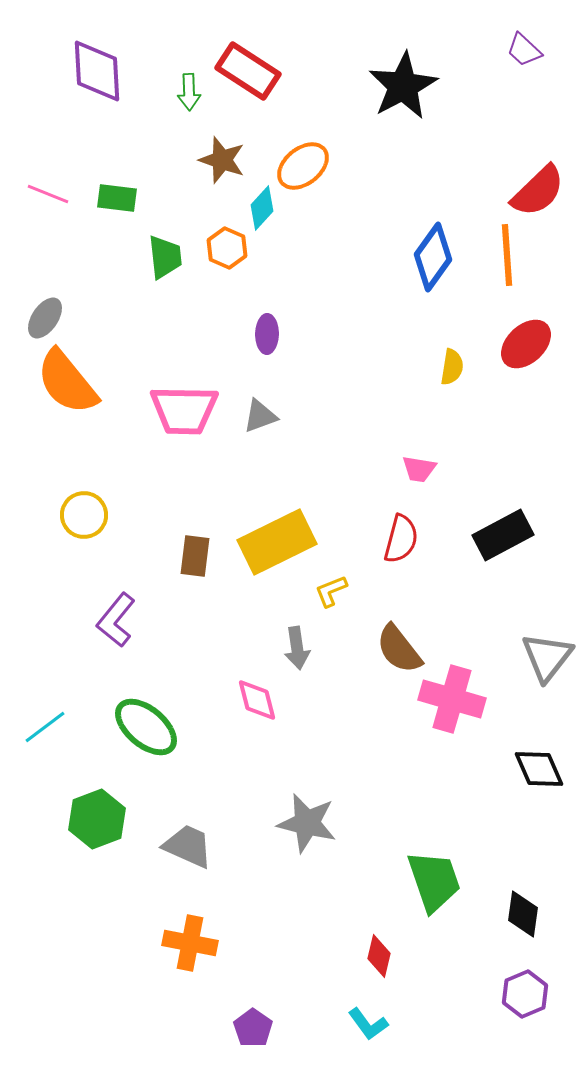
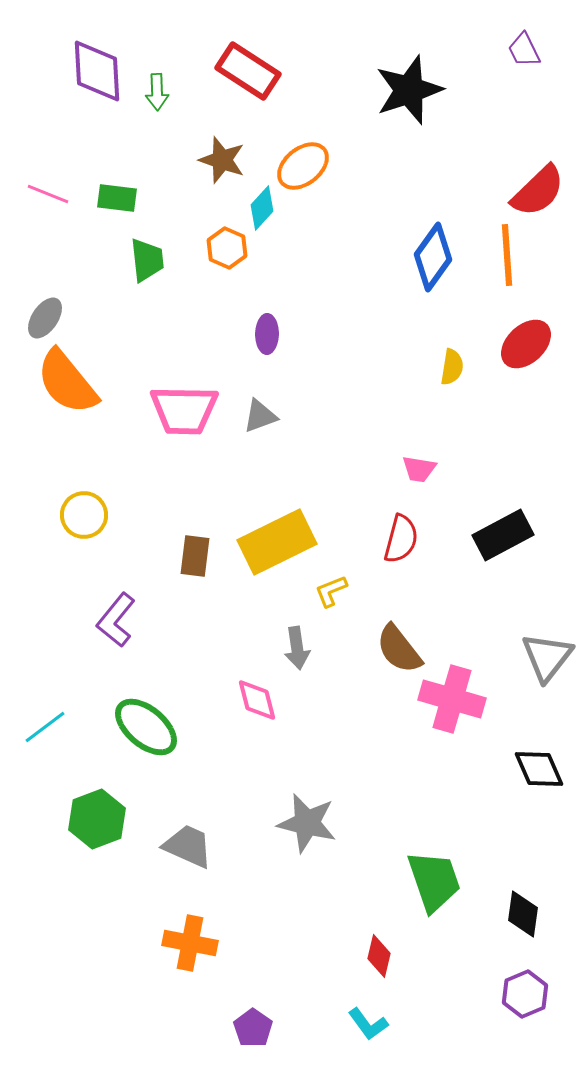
purple trapezoid at (524, 50): rotated 21 degrees clockwise
black star at (403, 86): moved 6 px right, 4 px down; rotated 10 degrees clockwise
green arrow at (189, 92): moved 32 px left
green trapezoid at (165, 257): moved 18 px left, 3 px down
